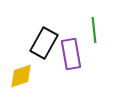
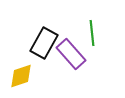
green line: moved 2 px left, 3 px down
purple rectangle: rotated 32 degrees counterclockwise
